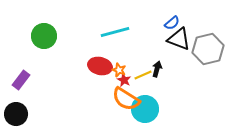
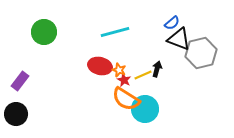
green circle: moved 4 px up
gray hexagon: moved 7 px left, 4 px down
purple rectangle: moved 1 px left, 1 px down
